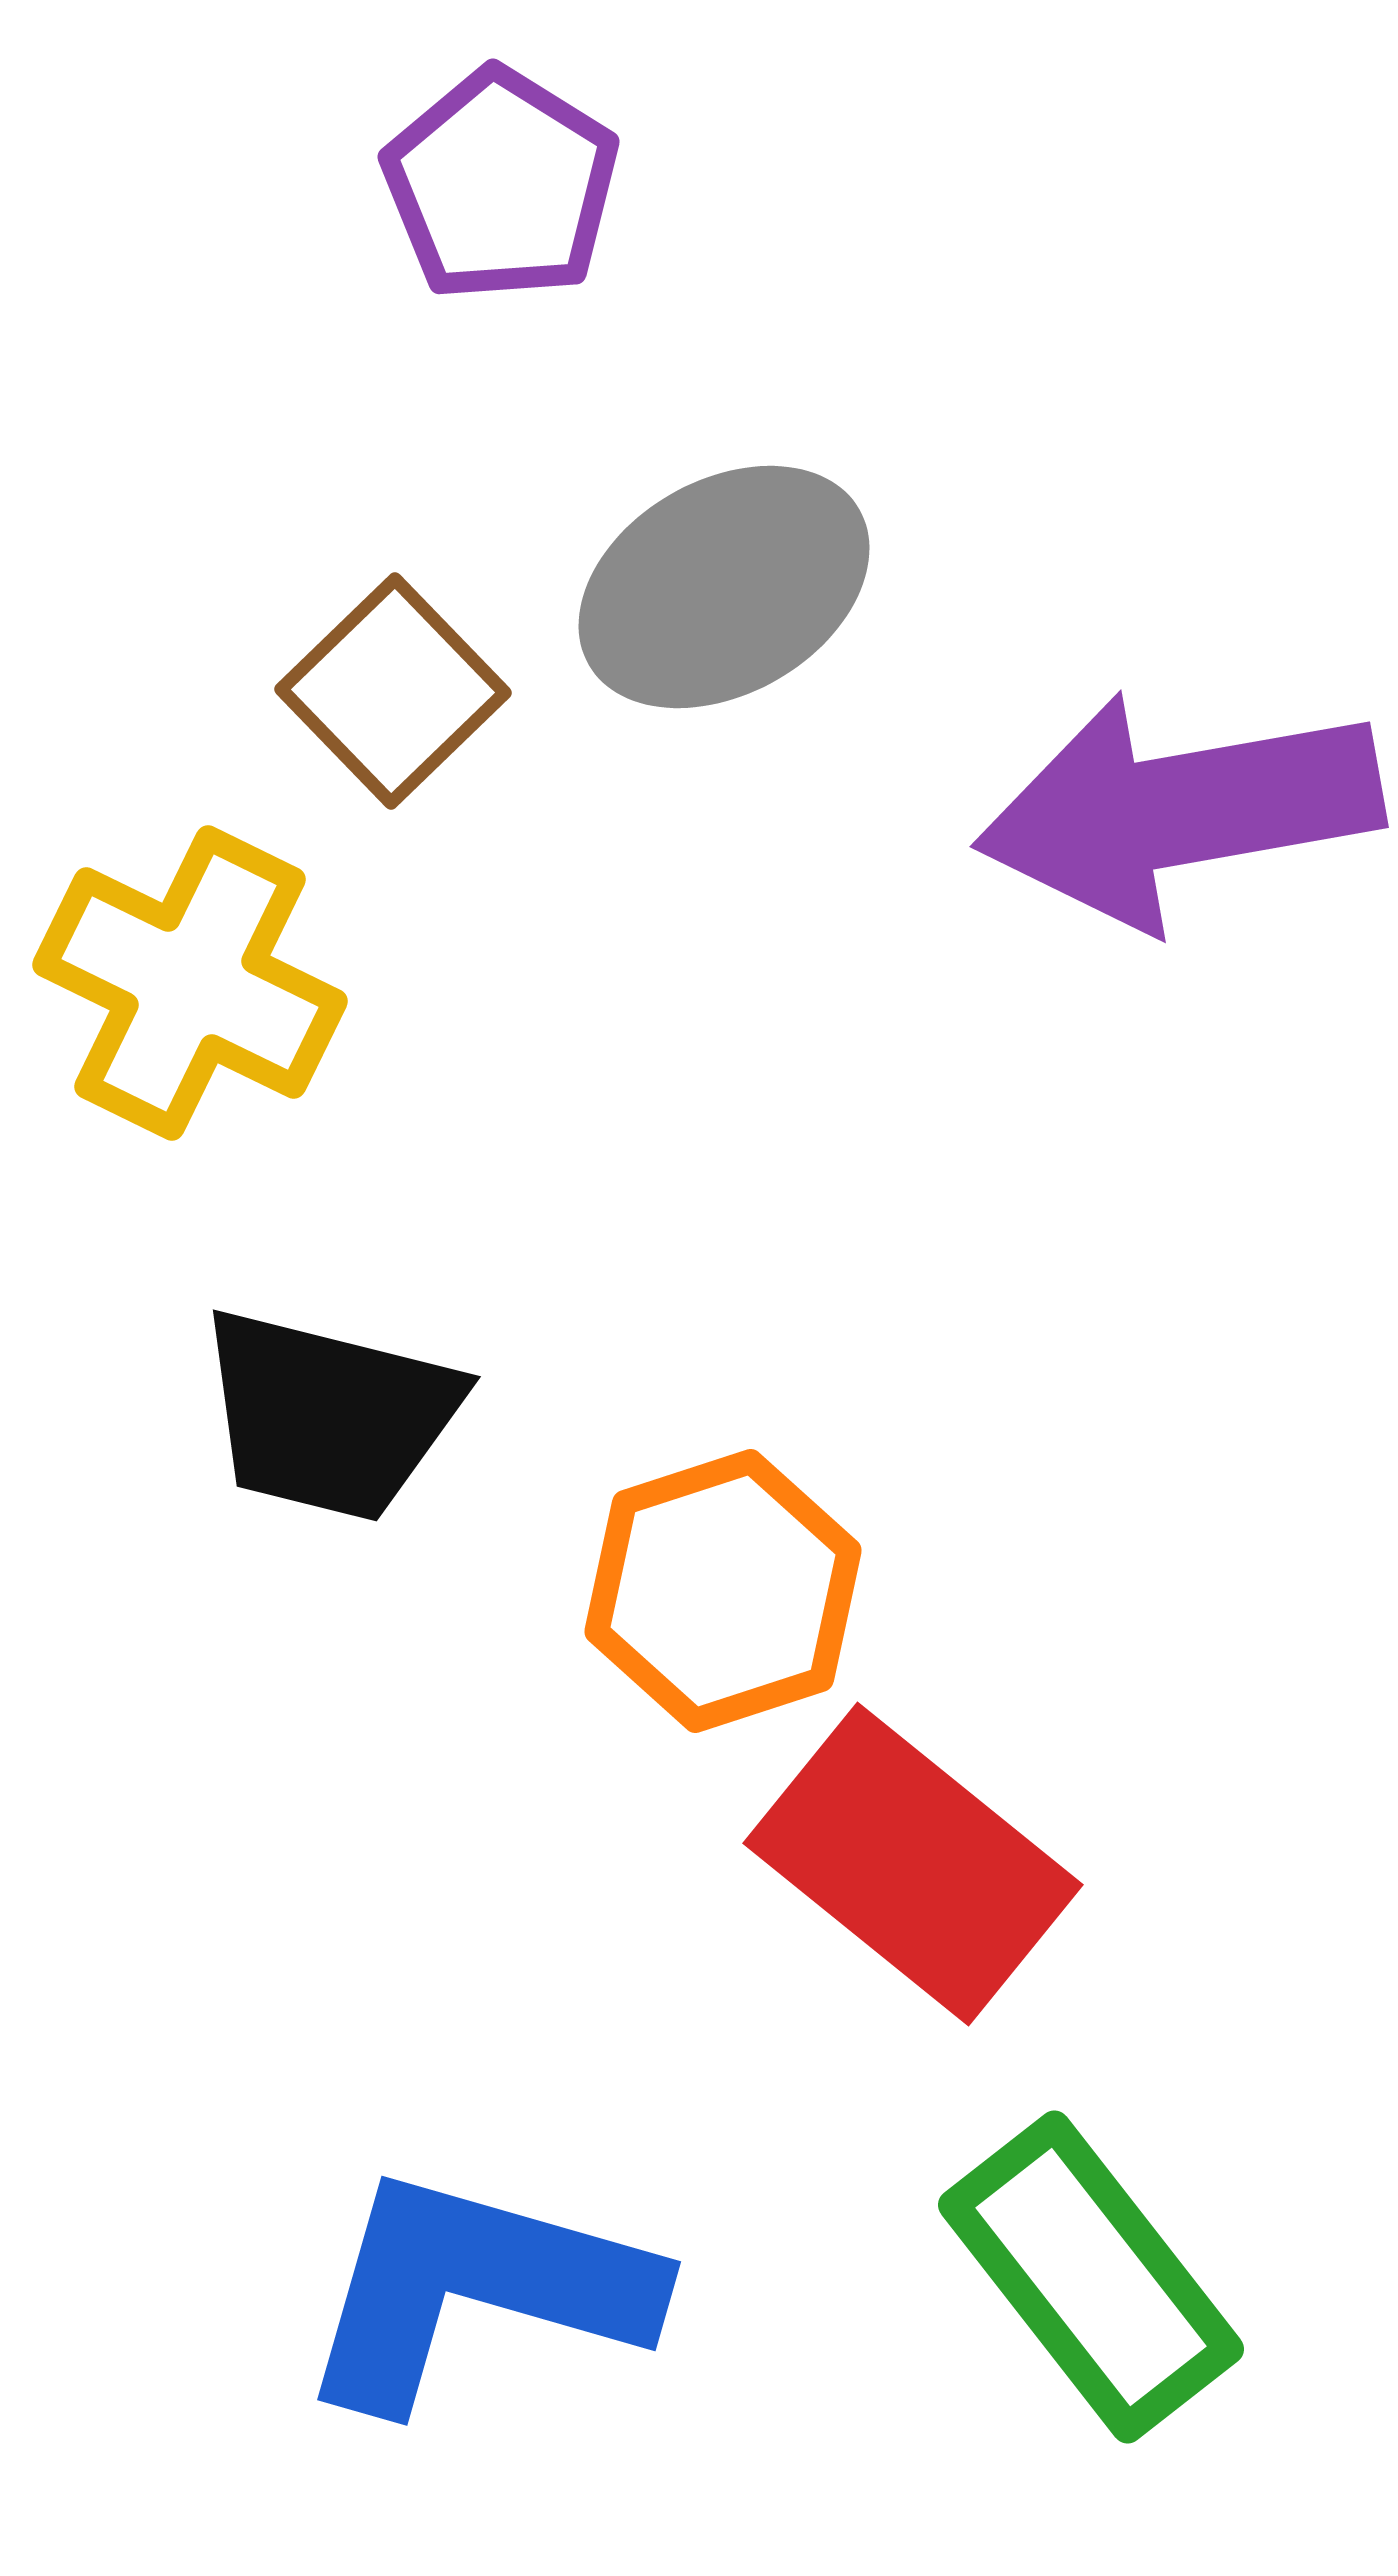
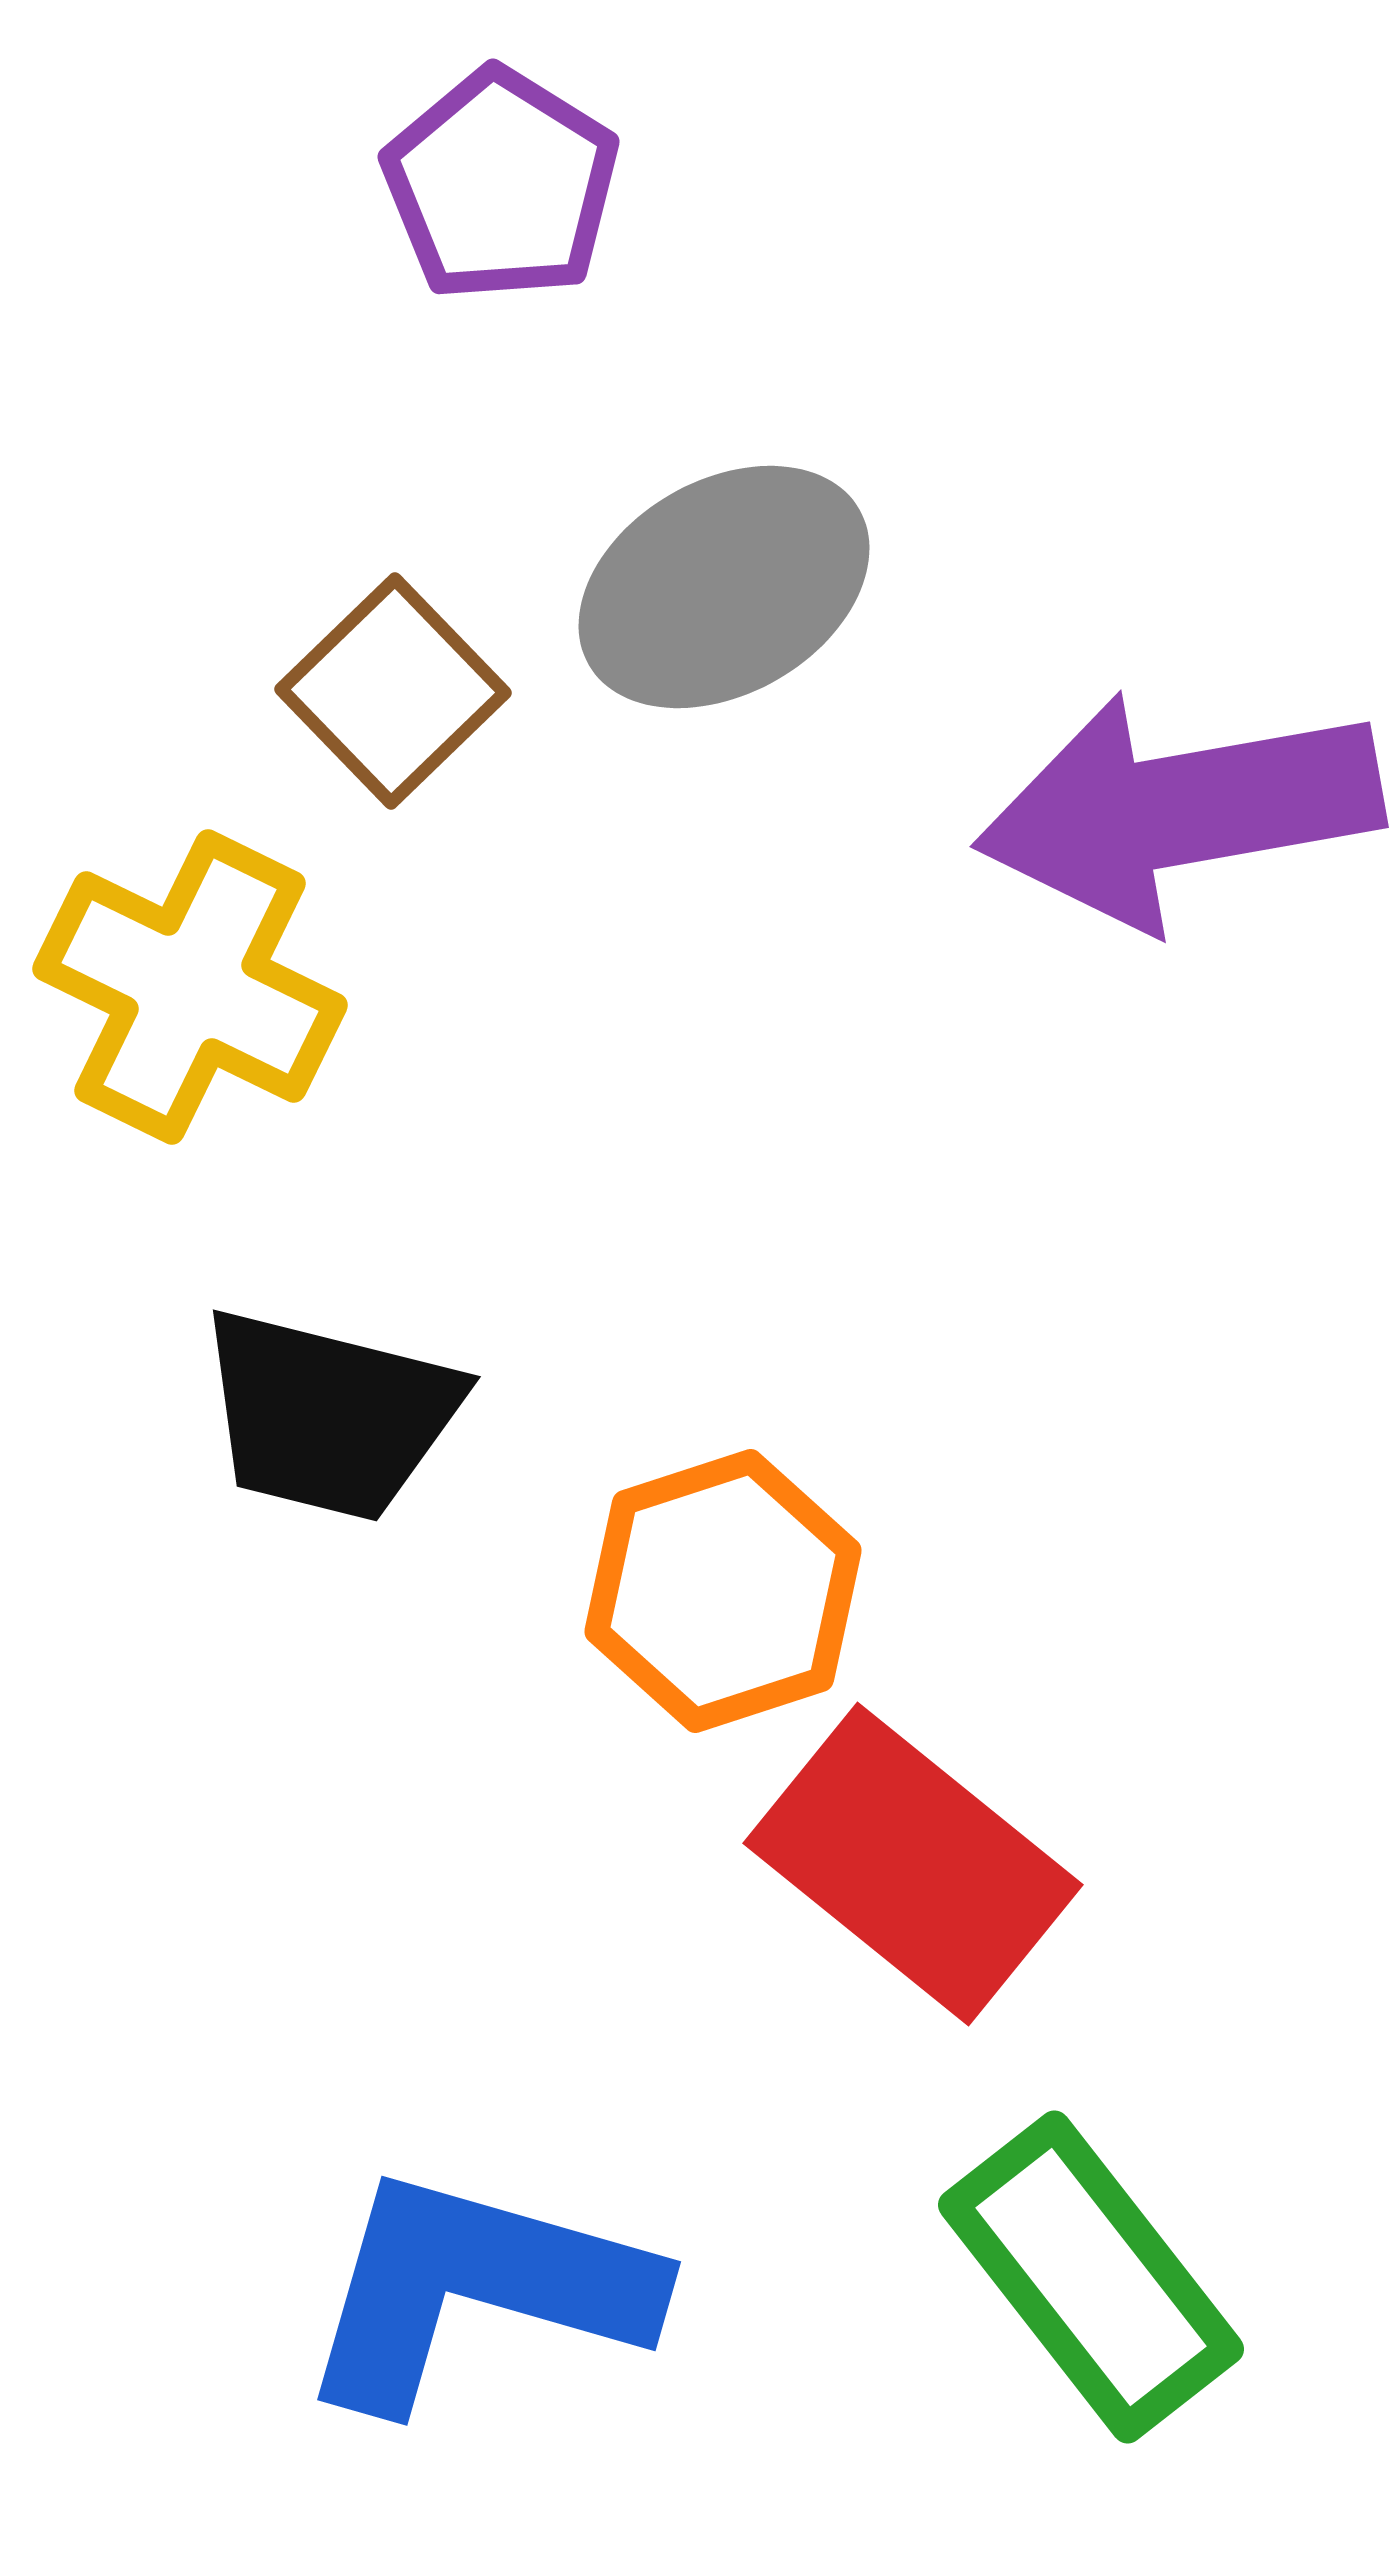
yellow cross: moved 4 px down
